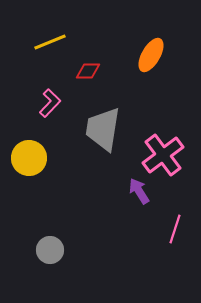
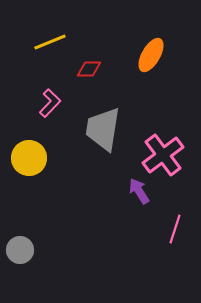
red diamond: moved 1 px right, 2 px up
gray circle: moved 30 px left
